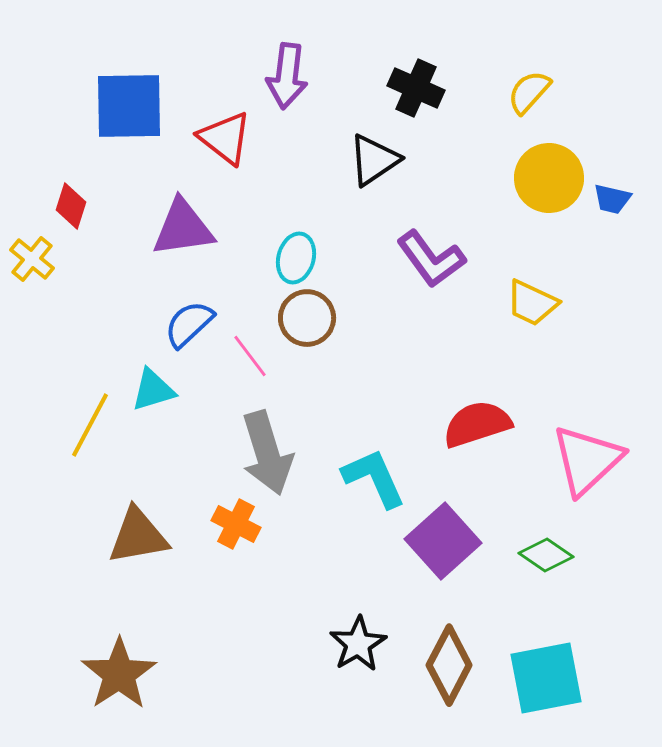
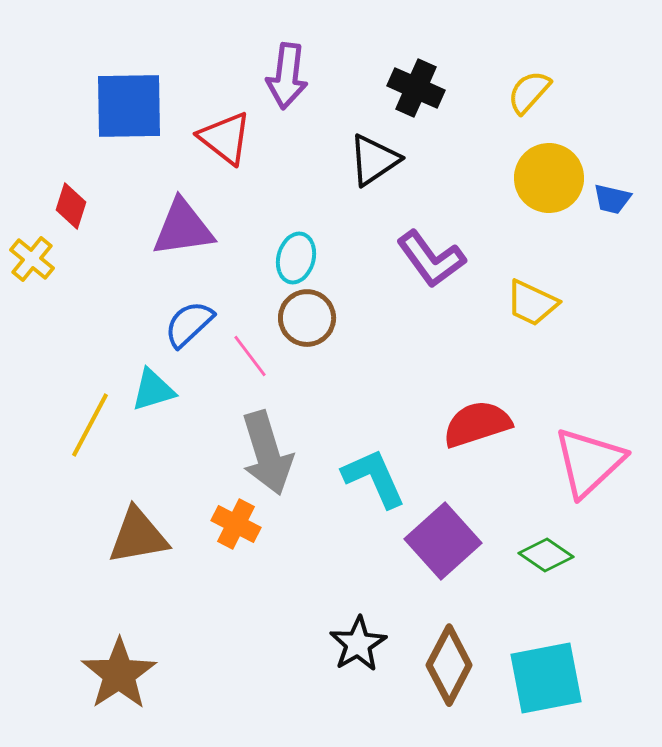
pink triangle: moved 2 px right, 2 px down
